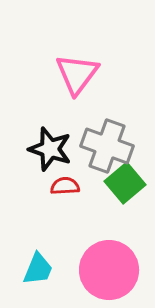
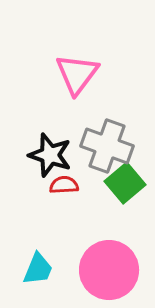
black star: moved 6 px down
red semicircle: moved 1 px left, 1 px up
